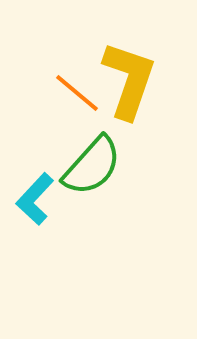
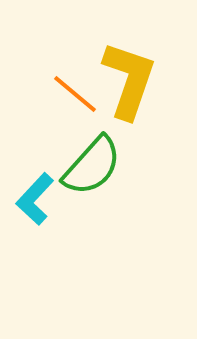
orange line: moved 2 px left, 1 px down
